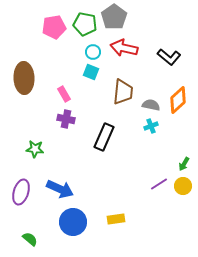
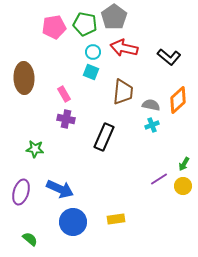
cyan cross: moved 1 px right, 1 px up
purple line: moved 5 px up
